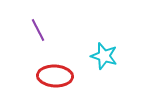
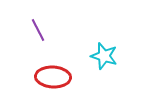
red ellipse: moved 2 px left, 1 px down
